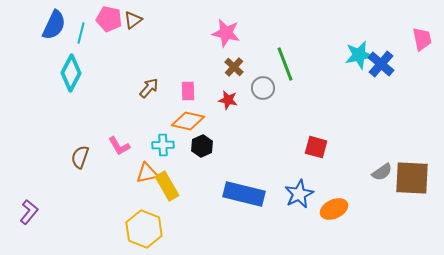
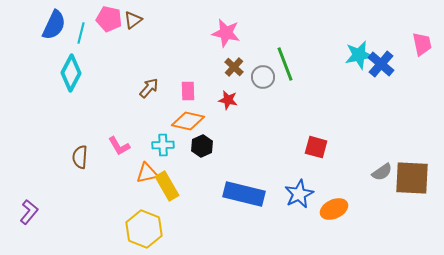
pink trapezoid: moved 5 px down
gray circle: moved 11 px up
brown semicircle: rotated 15 degrees counterclockwise
